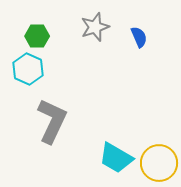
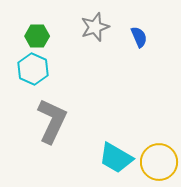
cyan hexagon: moved 5 px right
yellow circle: moved 1 px up
